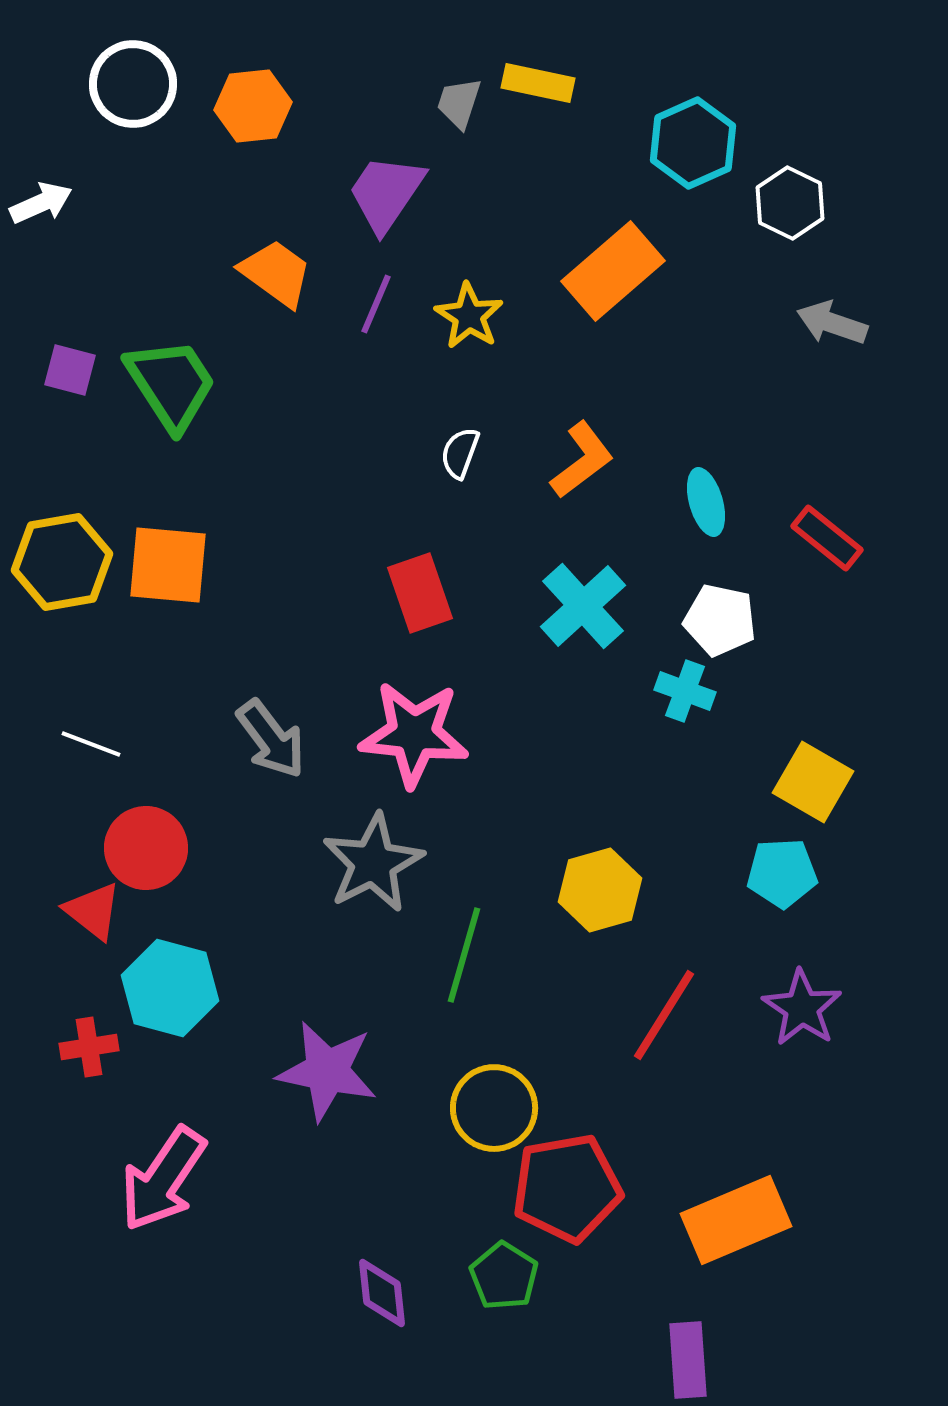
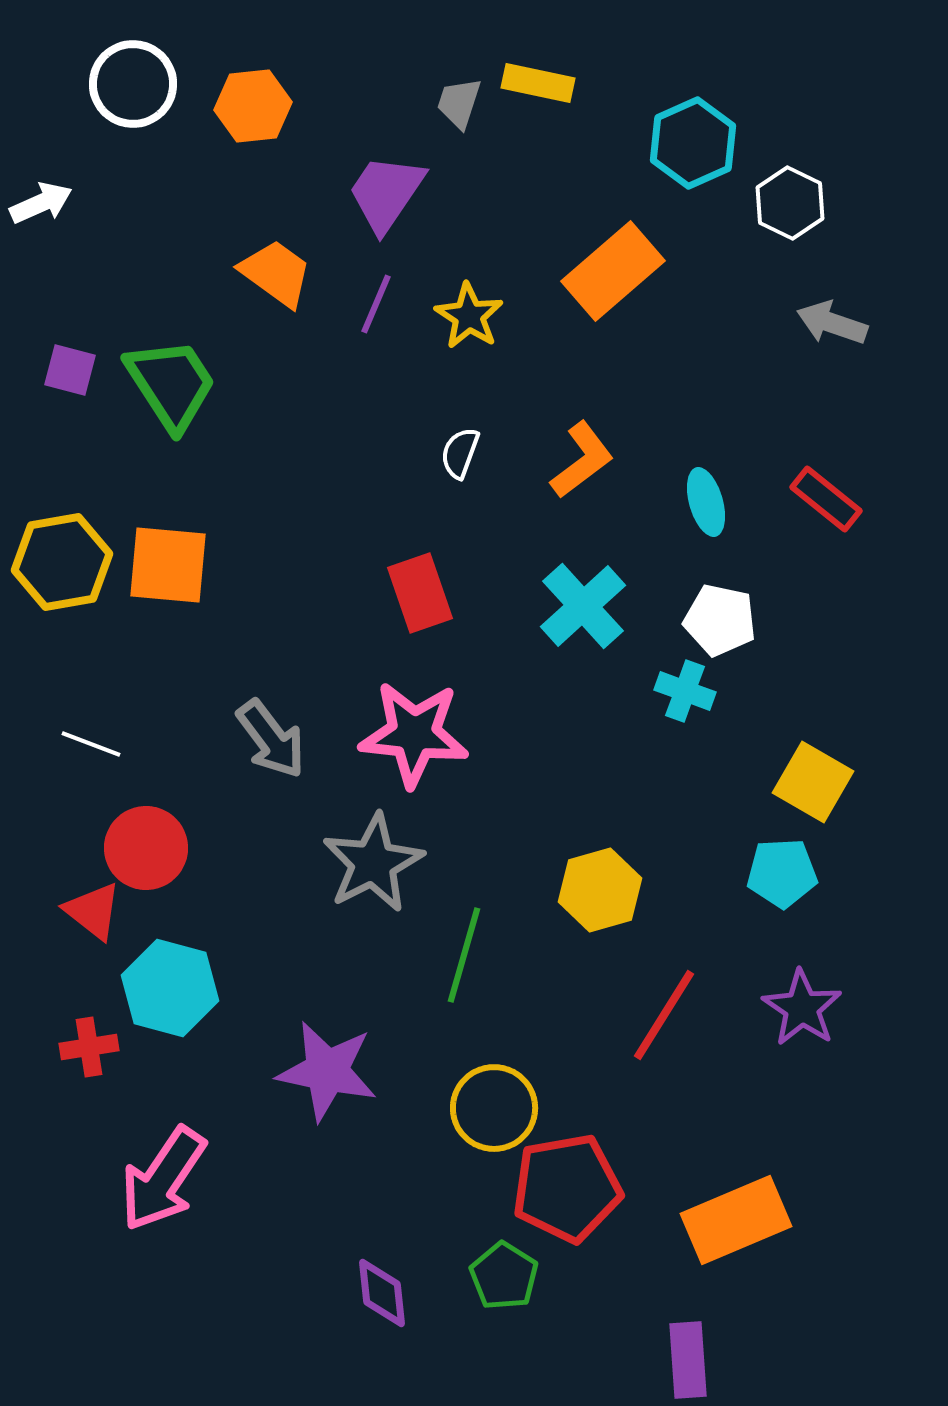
red rectangle at (827, 538): moved 1 px left, 39 px up
